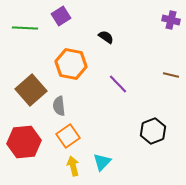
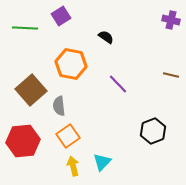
red hexagon: moved 1 px left, 1 px up
